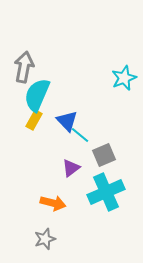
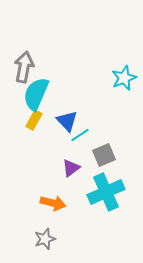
cyan semicircle: moved 1 px left, 1 px up
cyan line: rotated 72 degrees counterclockwise
